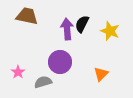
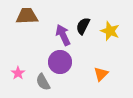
brown trapezoid: rotated 15 degrees counterclockwise
black semicircle: moved 1 px right, 2 px down
purple arrow: moved 4 px left, 6 px down; rotated 20 degrees counterclockwise
pink star: moved 1 px down
gray semicircle: rotated 102 degrees counterclockwise
